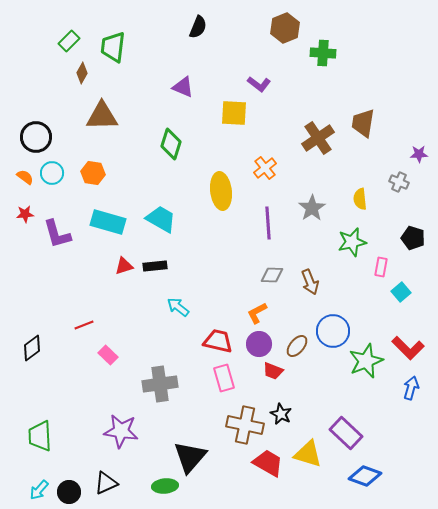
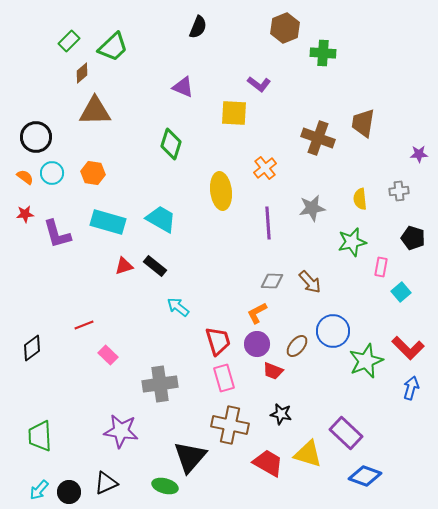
green trapezoid at (113, 47): rotated 140 degrees counterclockwise
brown diamond at (82, 73): rotated 20 degrees clockwise
brown triangle at (102, 116): moved 7 px left, 5 px up
brown cross at (318, 138): rotated 36 degrees counterclockwise
gray cross at (399, 182): moved 9 px down; rotated 30 degrees counterclockwise
gray star at (312, 208): rotated 24 degrees clockwise
black rectangle at (155, 266): rotated 45 degrees clockwise
gray diamond at (272, 275): moved 6 px down
brown arrow at (310, 282): rotated 20 degrees counterclockwise
red trapezoid at (218, 341): rotated 60 degrees clockwise
purple circle at (259, 344): moved 2 px left
black star at (281, 414): rotated 15 degrees counterclockwise
brown cross at (245, 425): moved 15 px left
green ellipse at (165, 486): rotated 20 degrees clockwise
